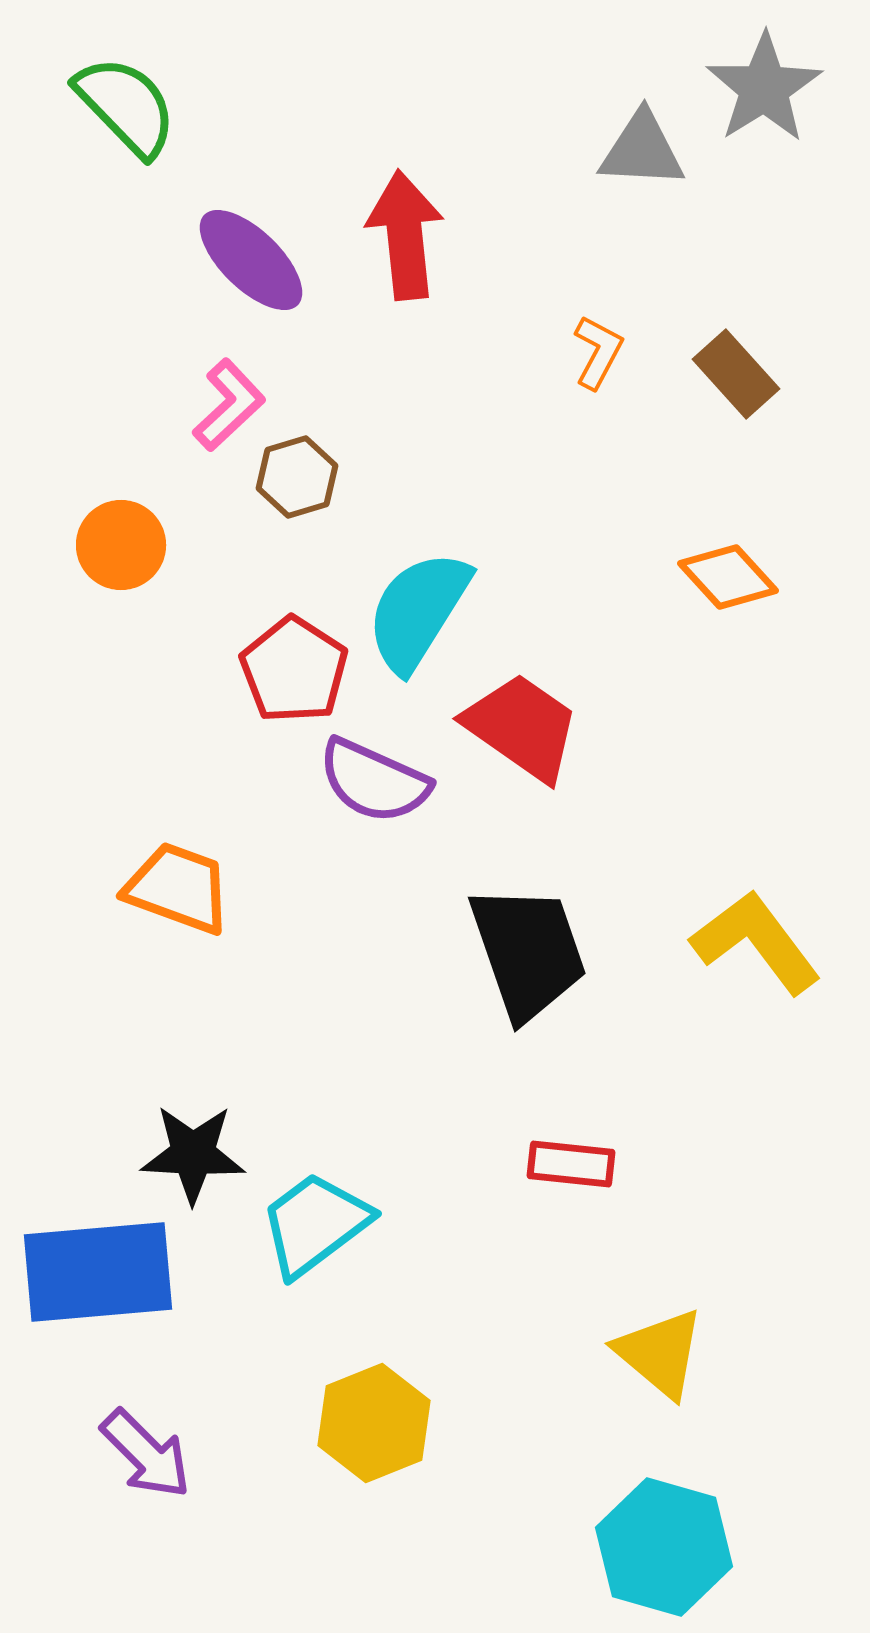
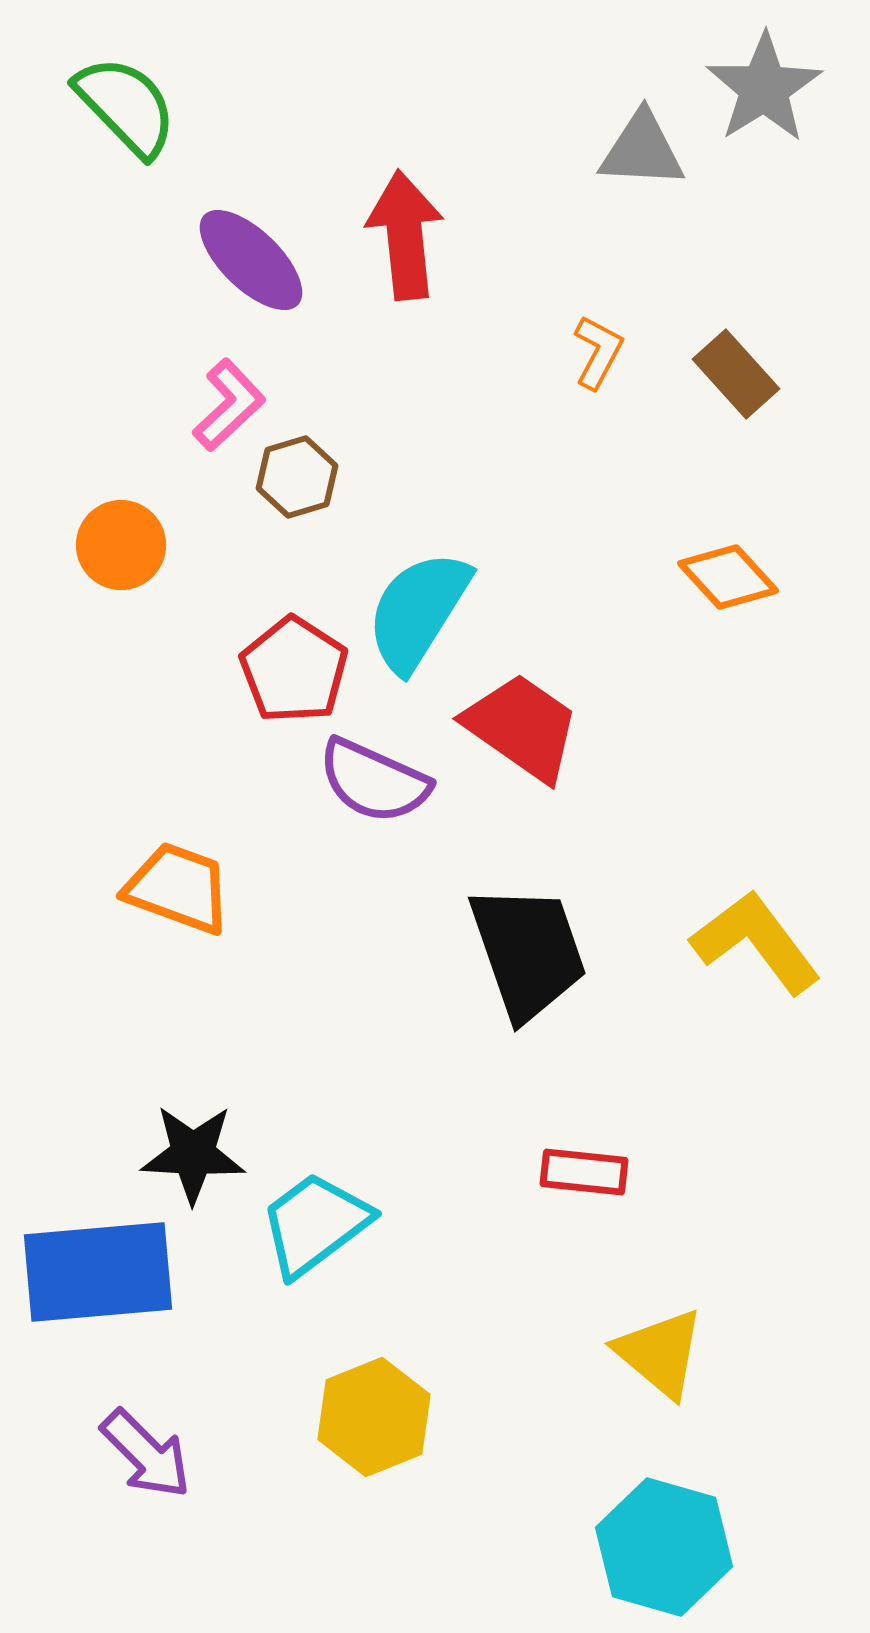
red rectangle: moved 13 px right, 8 px down
yellow hexagon: moved 6 px up
